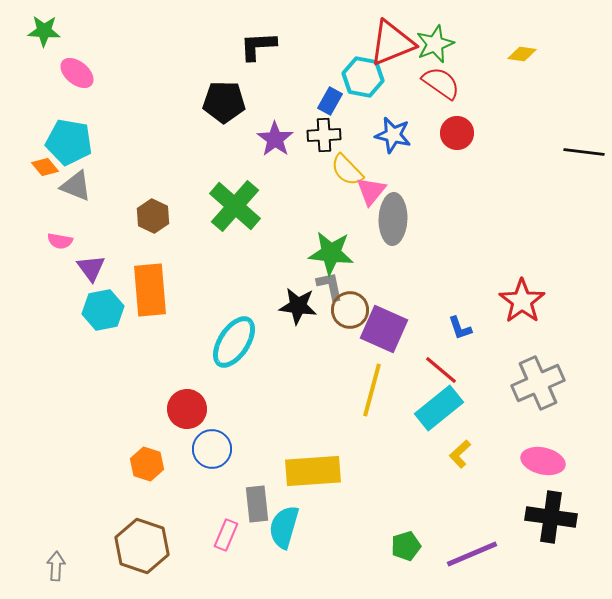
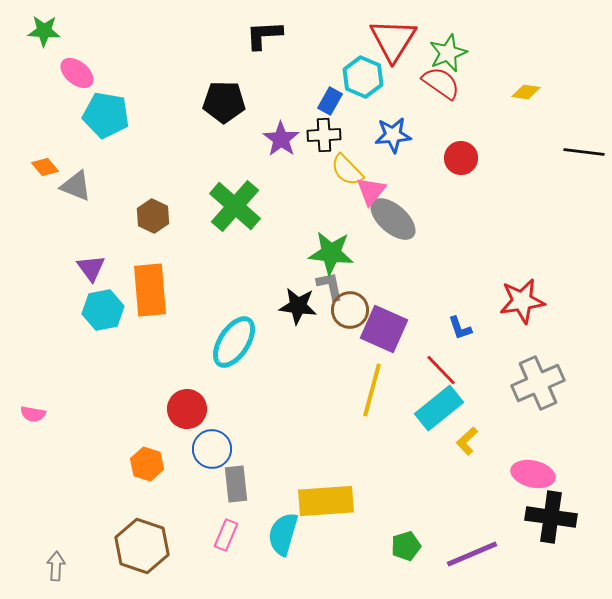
red triangle at (392, 43): moved 1 px right, 3 px up; rotated 36 degrees counterclockwise
green star at (435, 44): moved 13 px right, 9 px down
black L-shape at (258, 46): moved 6 px right, 11 px up
yellow diamond at (522, 54): moved 4 px right, 38 px down
cyan hexagon at (363, 77): rotated 12 degrees clockwise
red circle at (457, 133): moved 4 px right, 25 px down
blue star at (393, 135): rotated 18 degrees counterclockwise
purple star at (275, 139): moved 6 px right
cyan pentagon at (69, 142): moved 37 px right, 27 px up
gray ellipse at (393, 219): rotated 51 degrees counterclockwise
pink semicircle at (60, 241): moved 27 px left, 173 px down
red star at (522, 301): rotated 27 degrees clockwise
red line at (441, 370): rotated 6 degrees clockwise
yellow L-shape at (460, 454): moved 7 px right, 13 px up
pink ellipse at (543, 461): moved 10 px left, 13 px down
yellow rectangle at (313, 471): moved 13 px right, 30 px down
gray rectangle at (257, 504): moved 21 px left, 20 px up
cyan semicircle at (284, 527): moved 1 px left, 7 px down
